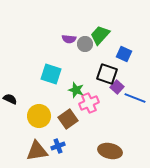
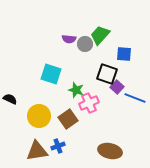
blue square: rotated 21 degrees counterclockwise
